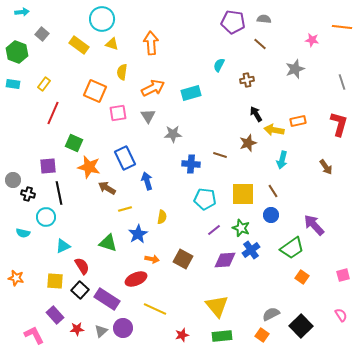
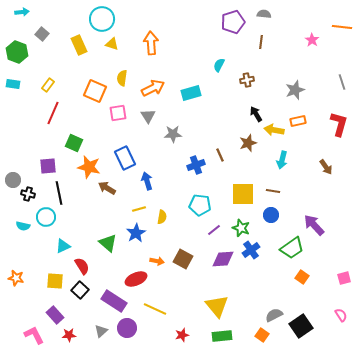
gray semicircle at (264, 19): moved 5 px up
purple pentagon at (233, 22): rotated 25 degrees counterclockwise
pink star at (312, 40): rotated 24 degrees clockwise
brown line at (260, 44): moved 1 px right, 2 px up; rotated 56 degrees clockwise
yellow rectangle at (79, 45): rotated 30 degrees clockwise
gray star at (295, 69): moved 21 px down
yellow semicircle at (122, 72): moved 6 px down
yellow rectangle at (44, 84): moved 4 px right, 1 px down
brown line at (220, 155): rotated 48 degrees clockwise
blue cross at (191, 164): moved 5 px right, 1 px down; rotated 24 degrees counterclockwise
brown line at (273, 191): rotated 48 degrees counterclockwise
cyan pentagon at (205, 199): moved 5 px left, 6 px down
yellow line at (125, 209): moved 14 px right
cyan semicircle at (23, 233): moved 7 px up
blue star at (138, 234): moved 2 px left, 1 px up
green triangle at (108, 243): rotated 24 degrees clockwise
orange arrow at (152, 259): moved 5 px right, 2 px down
purple diamond at (225, 260): moved 2 px left, 1 px up
pink square at (343, 275): moved 1 px right, 3 px down
purple rectangle at (107, 299): moved 7 px right, 2 px down
gray semicircle at (271, 314): moved 3 px right, 1 px down
black square at (301, 326): rotated 10 degrees clockwise
purple circle at (123, 328): moved 4 px right
red star at (77, 329): moved 8 px left, 6 px down
